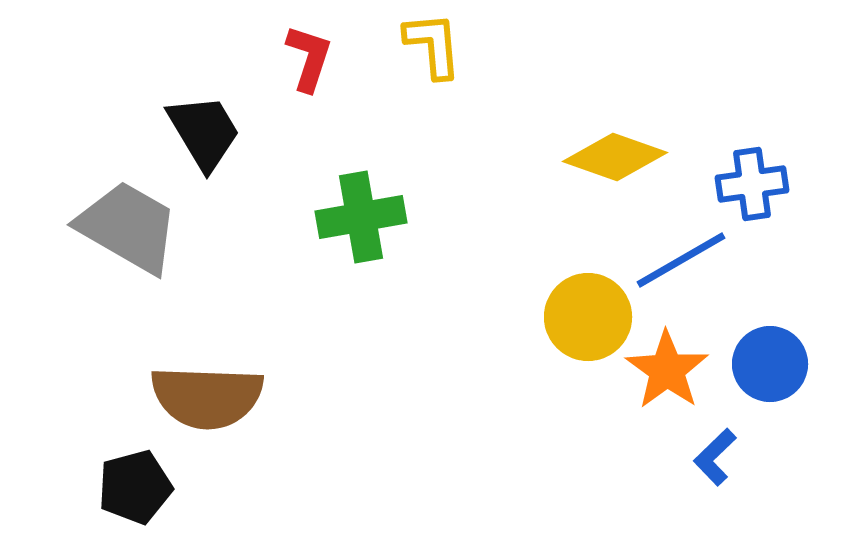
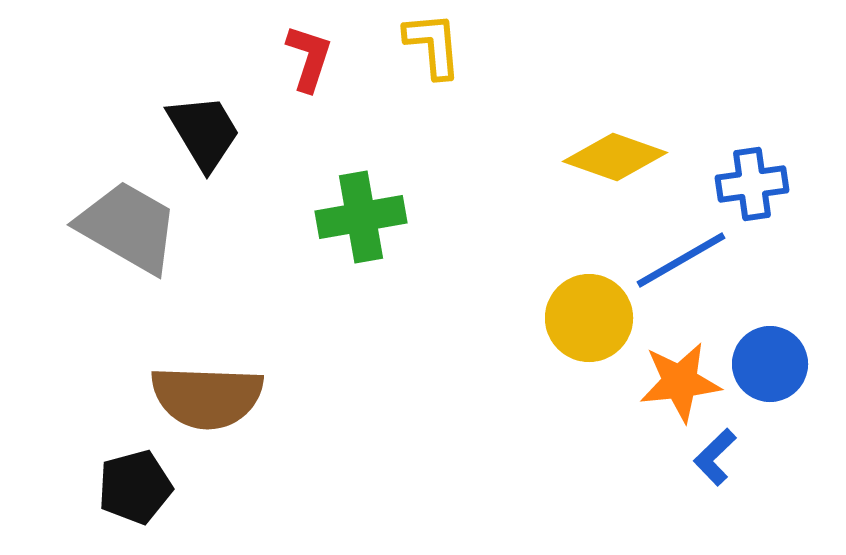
yellow circle: moved 1 px right, 1 px down
orange star: moved 13 px right, 12 px down; rotated 30 degrees clockwise
